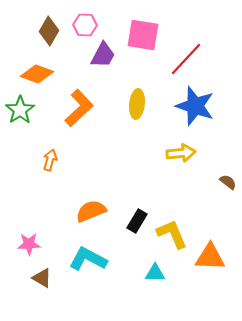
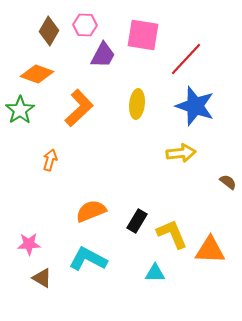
orange triangle: moved 7 px up
